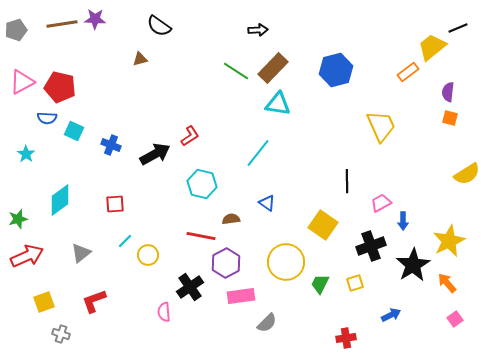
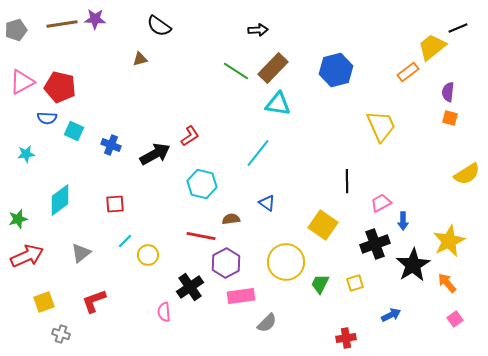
cyan star at (26, 154): rotated 30 degrees clockwise
black cross at (371, 246): moved 4 px right, 2 px up
